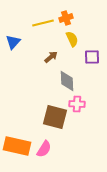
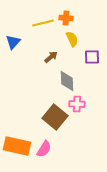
orange cross: rotated 24 degrees clockwise
brown square: rotated 25 degrees clockwise
